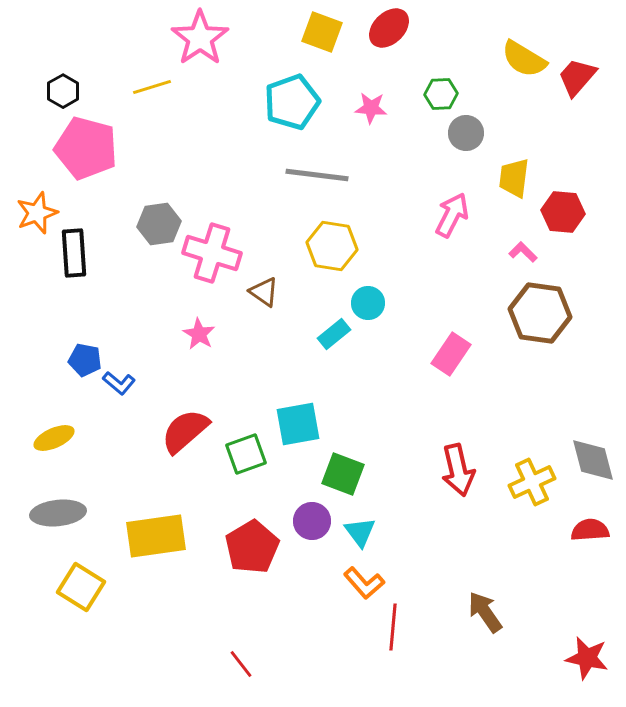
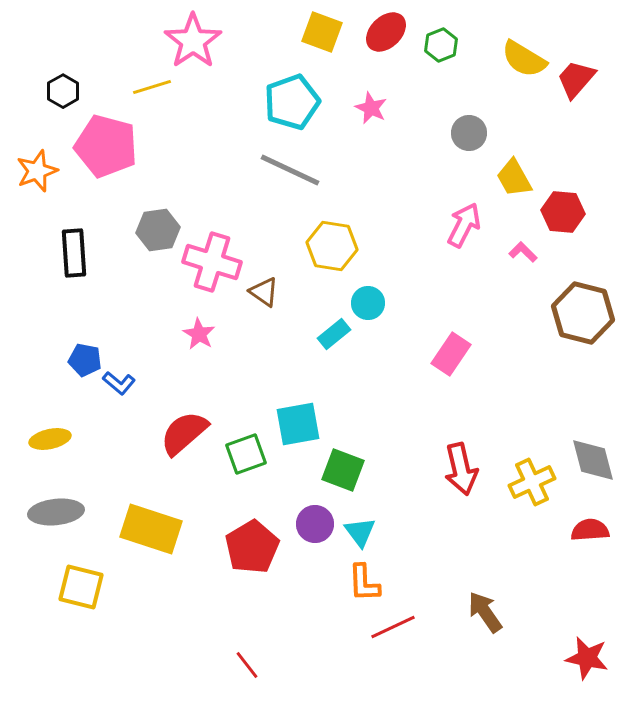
red ellipse at (389, 28): moved 3 px left, 4 px down
pink star at (200, 38): moved 7 px left, 3 px down
red trapezoid at (577, 77): moved 1 px left, 2 px down
green hexagon at (441, 94): moved 49 px up; rotated 20 degrees counterclockwise
pink star at (371, 108): rotated 20 degrees clockwise
gray circle at (466, 133): moved 3 px right
pink pentagon at (86, 148): moved 20 px right, 2 px up
gray line at (317, 175): moved 27 px left, 5 px up; rotated 18 degrees clockwise
yellow trapezoid at (514, 178): rotated 36 degrees counterclockwise
orange star at (37, 213): moved 42 px up
pink arrow at (452, 215): moved 12 px right, 10 px down
gray hexagon at (159, 224): moved 1 px left, 6 px down
pink cross at (212, 253): moved 9 px down
brown hexagon at (540, 313): moved 43 px right; rotated 6 degrees clockwise
red semicircle at (185, 431): moved 1 px left, 2 px down
yellow ellipse at (54, 438): moved 4 px left, 1 px down; rotated 12 degrees clockwise
red arrow at (458, 470): moved 3 px right, 1 px up
green square at (343, 474): moved 4 px up
gray ellipse at (58, 513): moved 2 px left, 1 px up
purple circle at (312, 521): moved 3 px right, 3 px down
yellow rectangle at (156, 536): moved 5 px left, 7 px up; rotated 26 degrees clockwise
orange L-shape at (364, 583): rotated 39 degrees clockwise
yellow square at (81, 587): rotated 18 degrees counterclockwise
red line at (393, 627): rotated 60 degrees clockwise
red line at (241, 664): moved 6 px right, 1 px down
